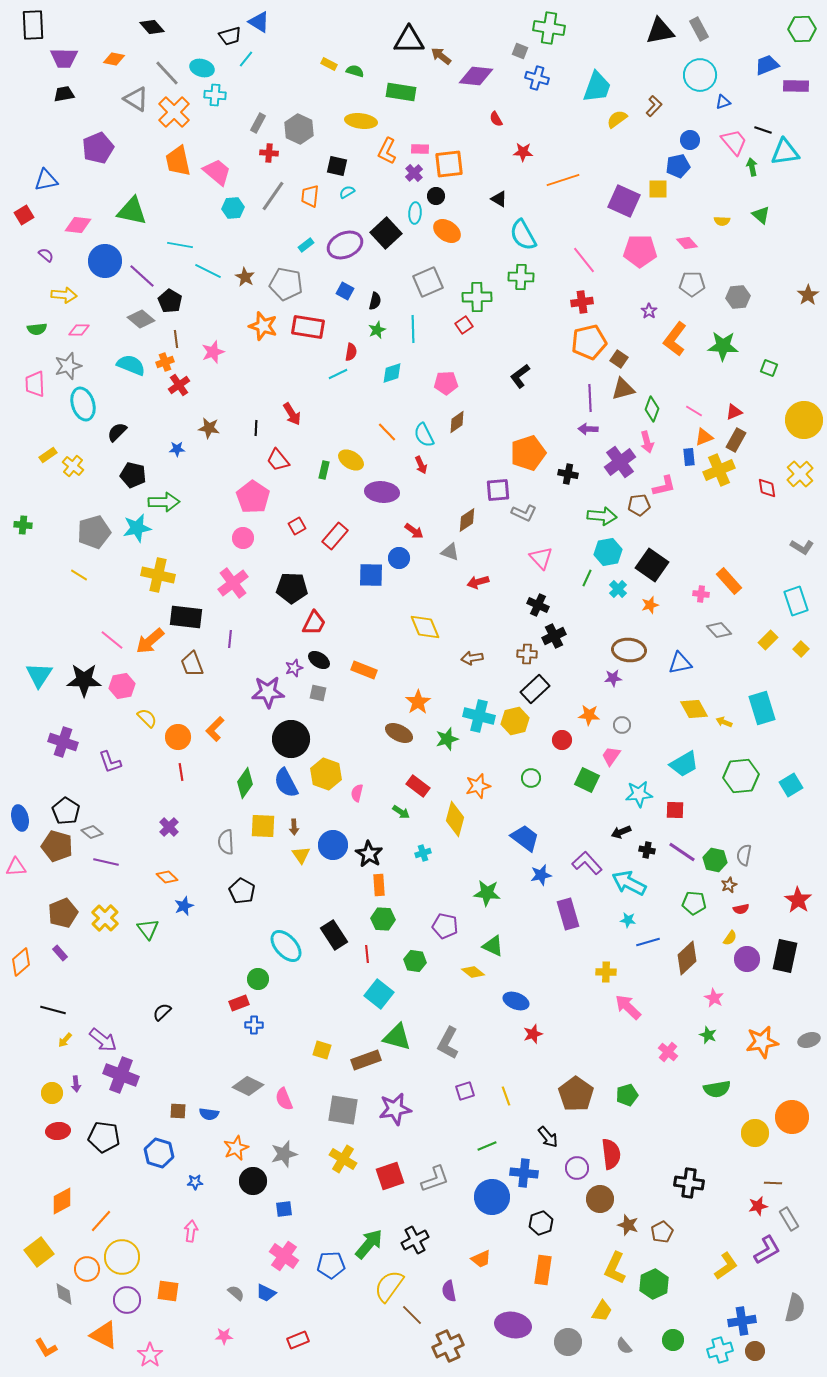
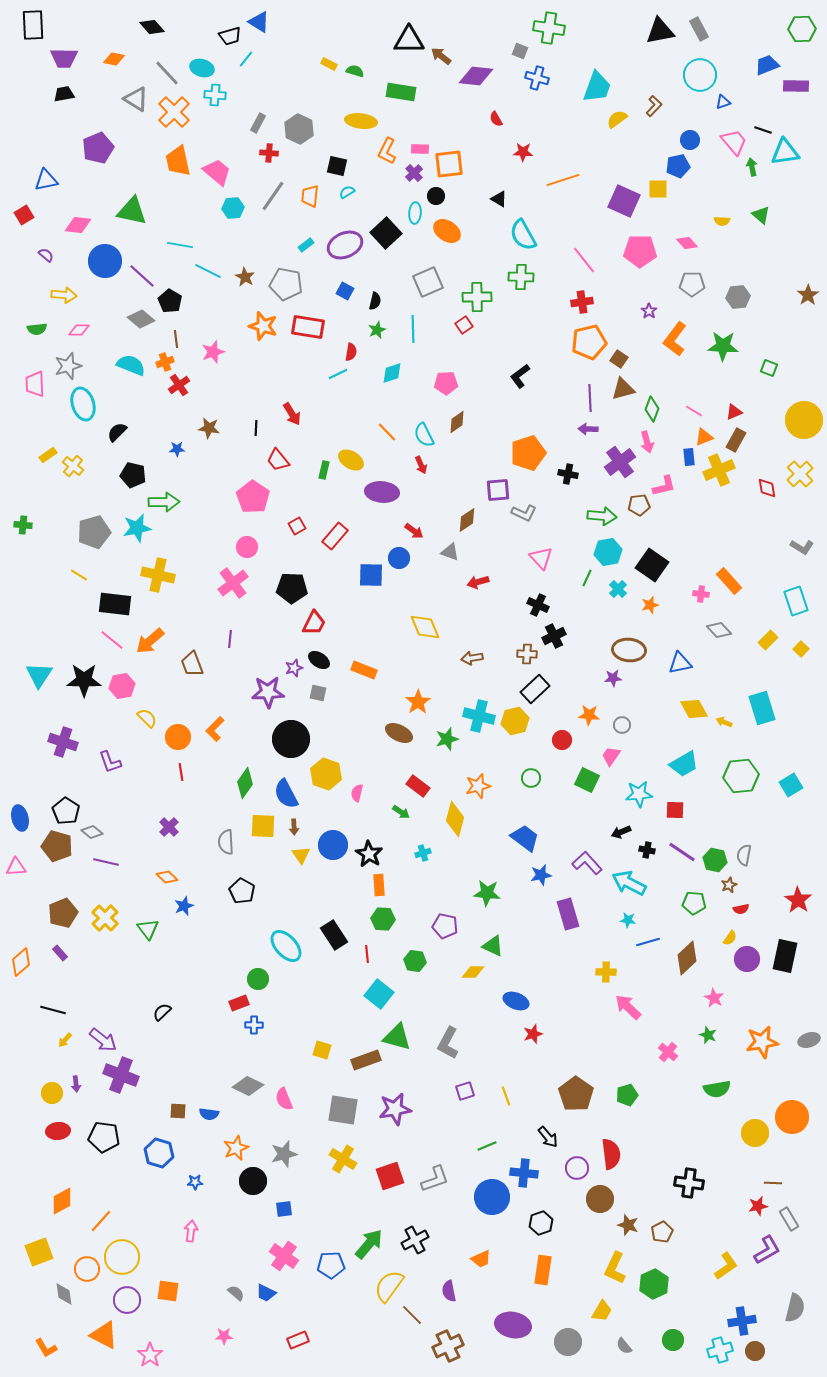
pink circle at (243, 538): moved 4 px right, 9 px down
black rectangle at (186, 617): moved 71 px left, 13 px up
blue semicircle at (286, 783): moved 11 px down
yellow diamond at (473, 972): rotated 40 degrees counterclockwise
yellow square at (39, 1252): rotated 16 degrees clockwise
